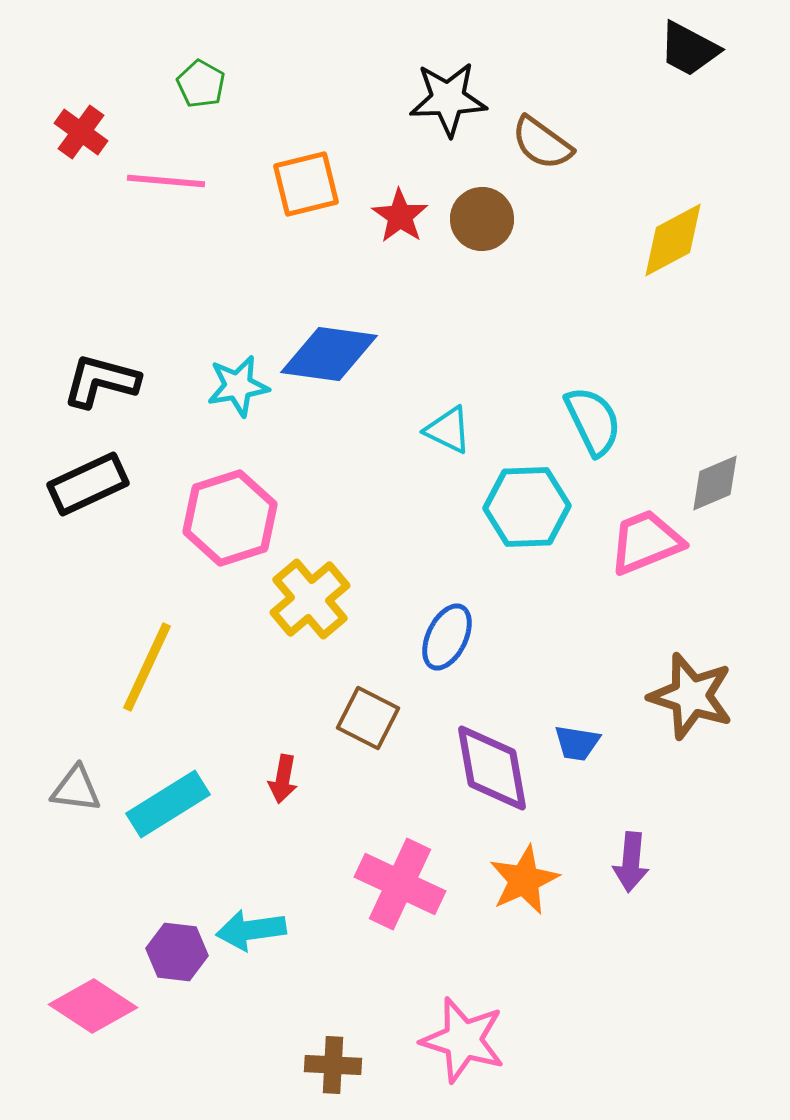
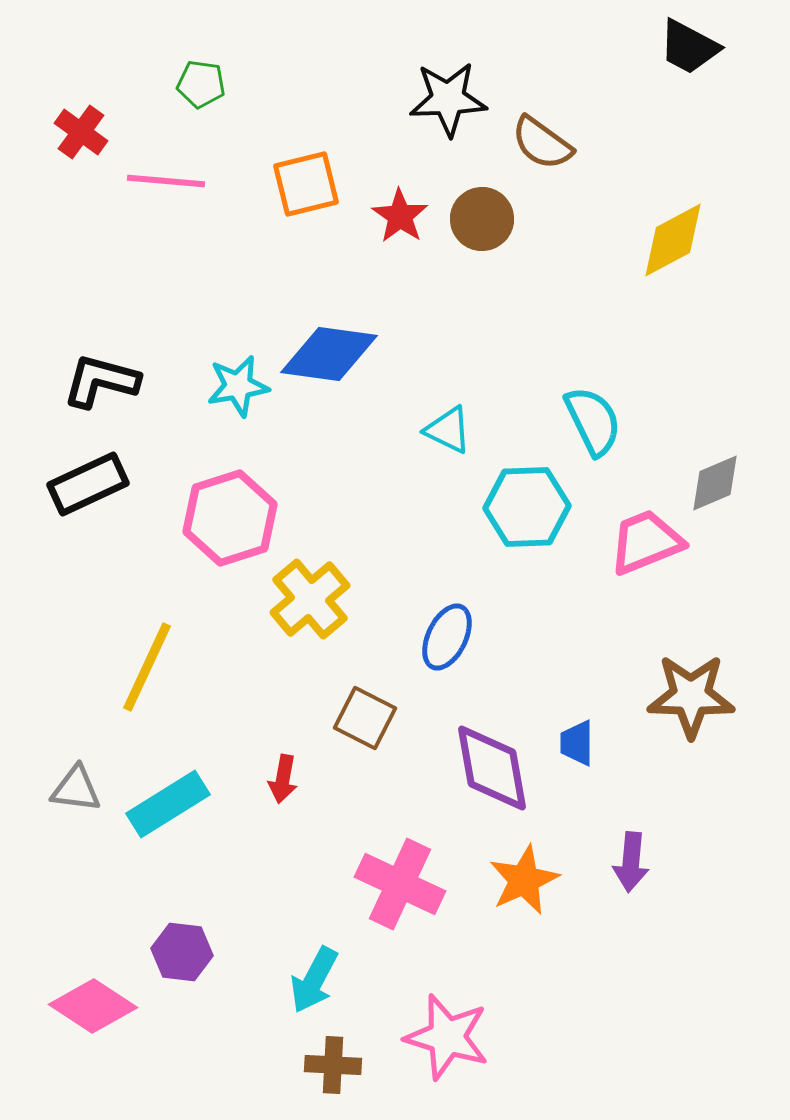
black trapezoid: moved 2 px up
green pentagon: rotated 21 degrees counterclockwise
brown star: rotated 16 degrees counterclockwise
brown square: moved 3 px left
blue trapezoid: rotated 81 degrees clockwise
cyan arrow: moved 63 px right, 50 px down; rotated 54 degrees counterclockwise
purple hexagon: moved 5 px right
pink star: moved 16 px left, 3 px up
